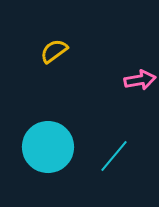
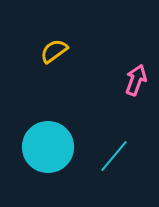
pink arrow: moved 4 px left; rotated 60 degrees counterclockwise
